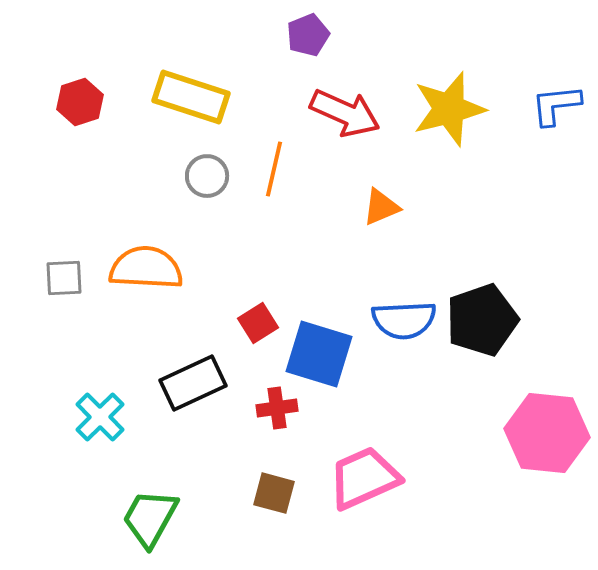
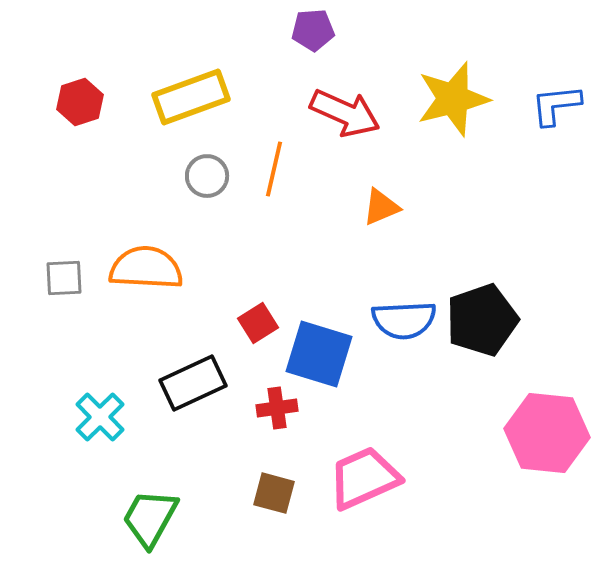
purple pentagon: moved 5 px right, 5 px up; rotated 18 degrees clockwise
yellow rectangle: rotated 38 degrees counterclockwise
yellow star: moved 4 px right, 10 px up
